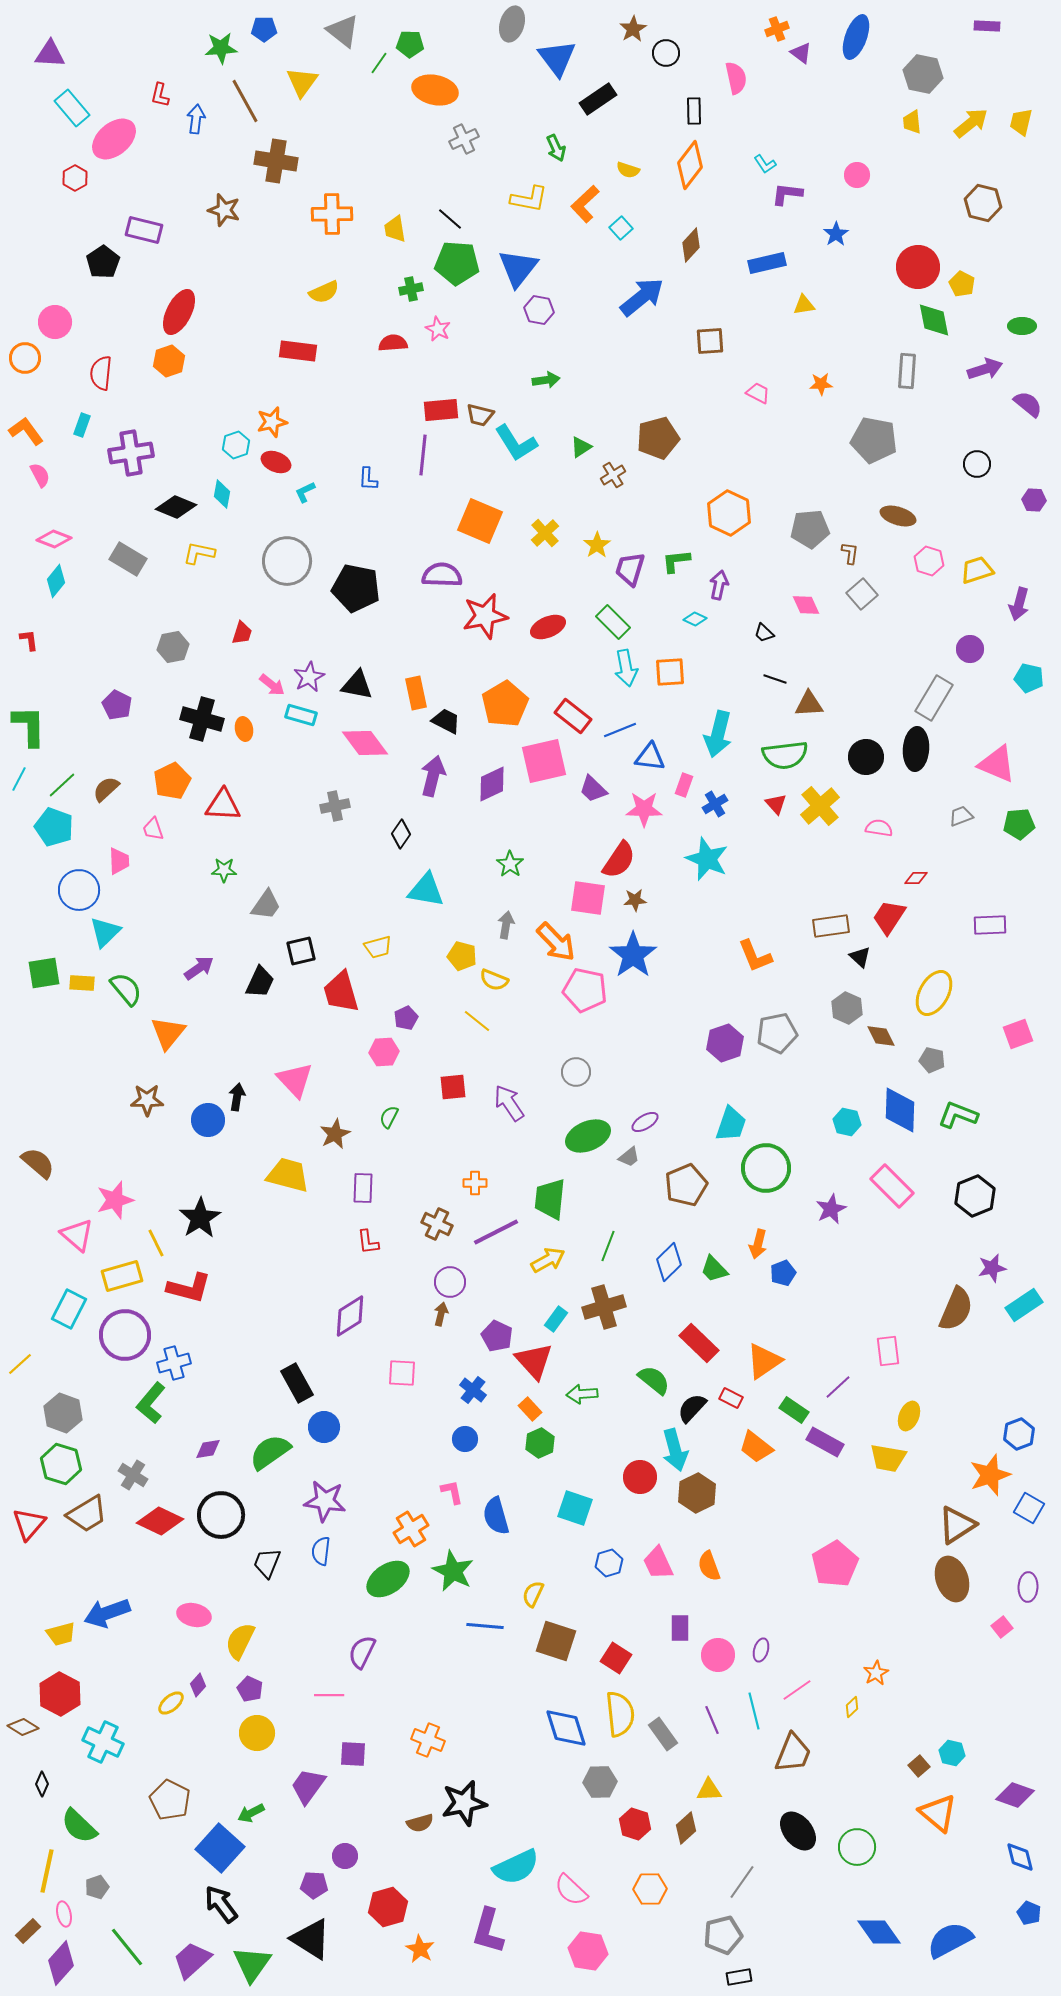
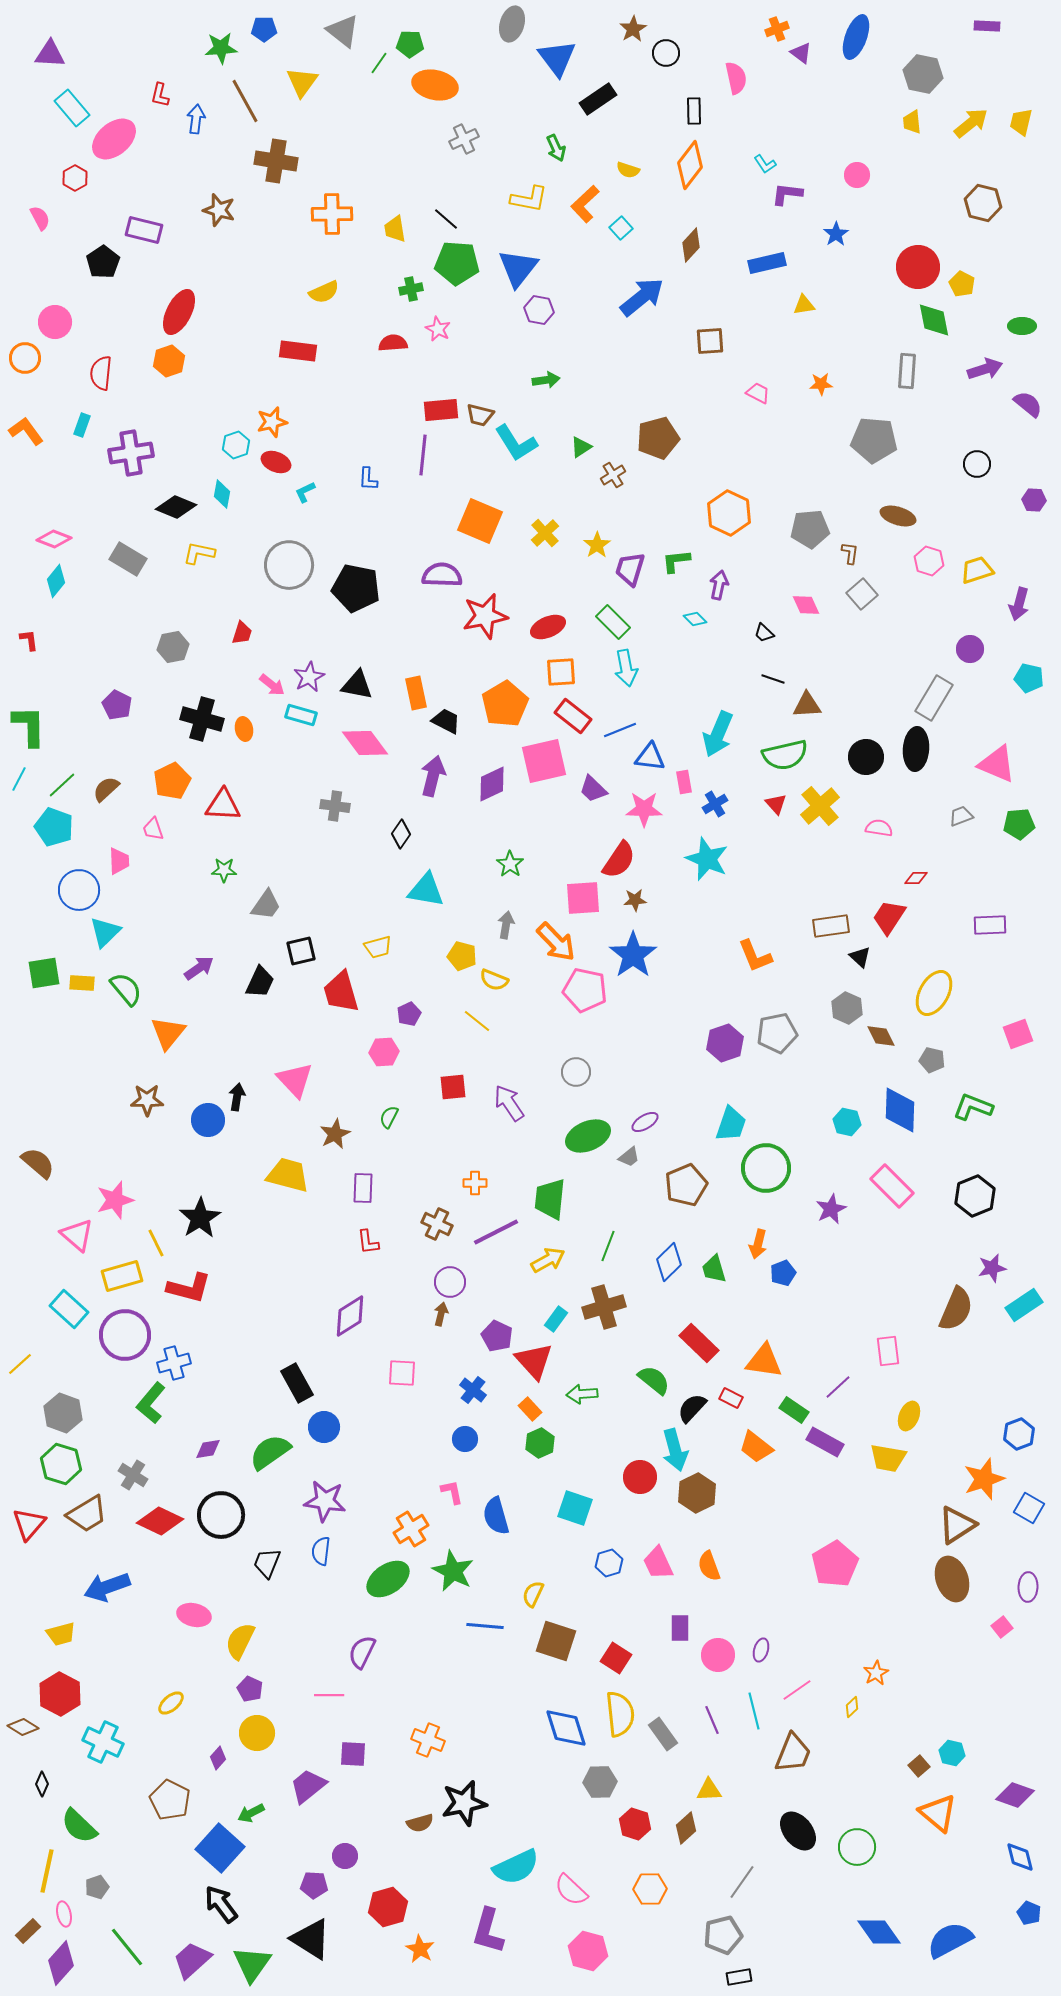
orange ellipse at (435, 90): moved 5 px up
brown star at (224, 210): moved 5 px left
black line at (450, 219): moved 4 px left
gray pentagon at (874, 440): rotated 6 degrees counterclockwise
pink semicircle at (40, 475): moved 257 px up
gray circle at (287, 561): moved 2 px right, 4 px down
cyan diamond at (695, 619): rotated 20 degrees clockwise
orange square at (670, 672): moved 109 px left
black line at (775, 679): moved 2 px left
brown triangle at (809, 704): moved 2 px left, 1 px down
cyan arrow at (718, 734): rotated 9 degrees clockwise
green semicircle at (785, 755): rotated 6 degrees counterclockwise
pink rectangle at (684, 785): moved 3 px up; rotated 30 degrees counterclockwise
gray cross at (335, 806): rotated 20 degrees clockwise
pink square at (588, 898): moved 5 px left; rotated 12 degrees counterclockwise
purple pentagon at (406, 1018): moved 3 px right, 4 px up
green L-shape at (958, 1115): moved 15 px right, 8 px up
green trapezoid at (714, 1269): rotated 28 degrees clockwise
cyan rectangle at (69, 1309): rotated 75 degrees counterclockwise
orange triangle at (764, 1361): rotated 42 degrees clockwise
orange star at (990, 1475): moved 6 px left, 4 px down
blue arrow at (107, 1613): moved 26 px up
purple diamond at (198, 1685): moved 20 px right, 73 px down
purple trapezoid at (308, 1786): rotated 15 degrees clockwise
pink hexagon at (588, 1951): rotated 6 degrees clockwise
